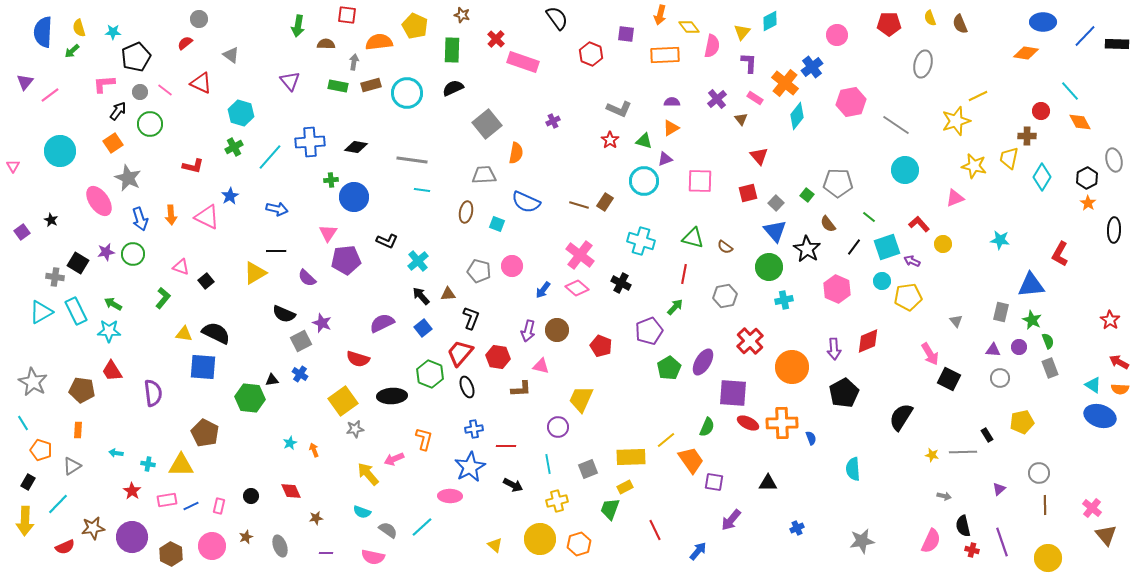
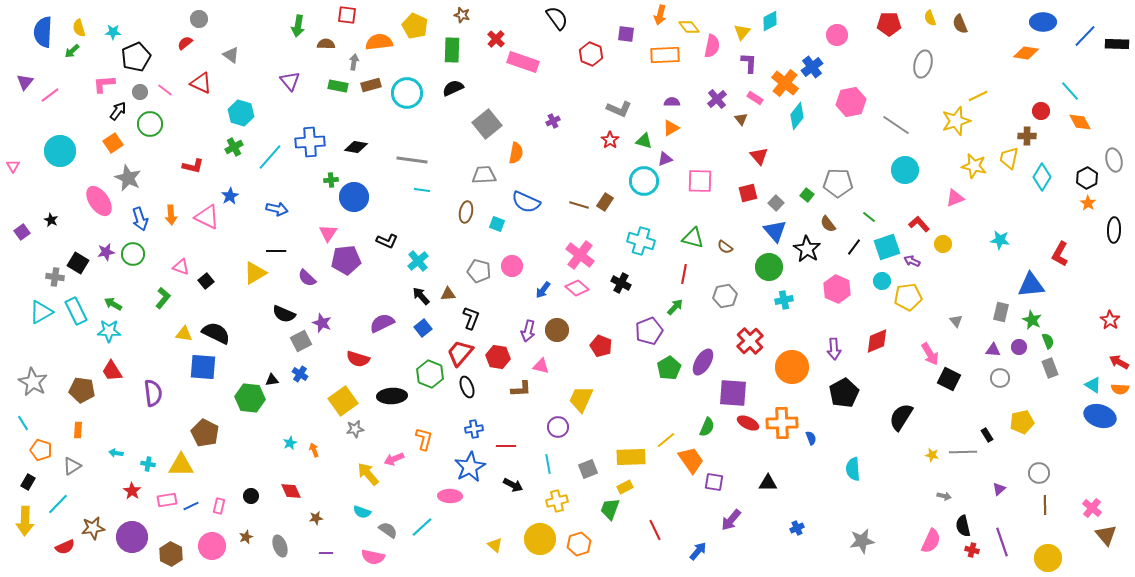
red diamond at (868, 341): moved 9 px right
